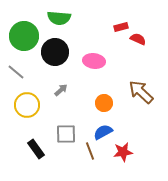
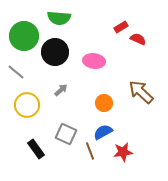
red rectangle: rotated 16 degrees counterclockwise
gray square: rotated 25 degrees clockwise
